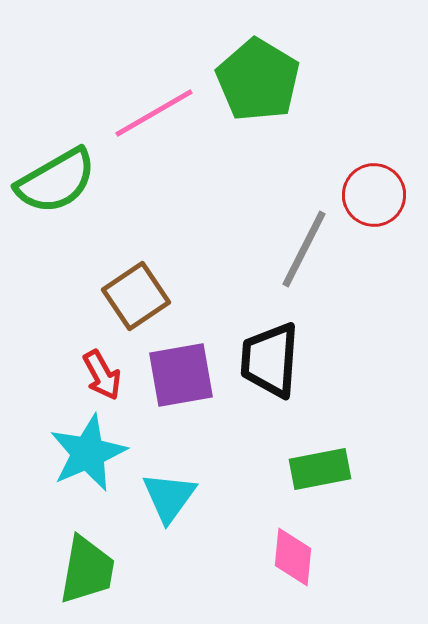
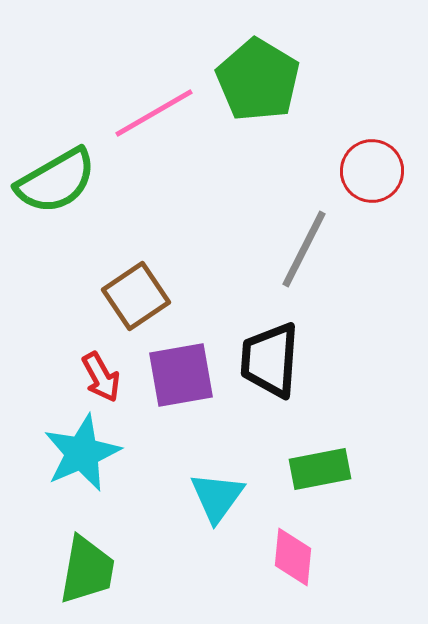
red circle: moved 2 px left, 24 px up
red arrow: moved 1 px left, 2 px down
cyan star: moved 6 px left
cyan triangle: moved 48 px right
